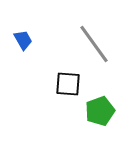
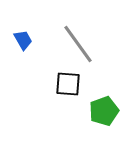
gray line: moved 16 px left
green pentagon: moved 4 px right
